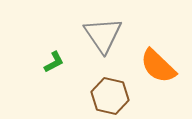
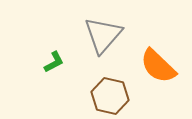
gray triangle: rotated 15 degrees clockwise
